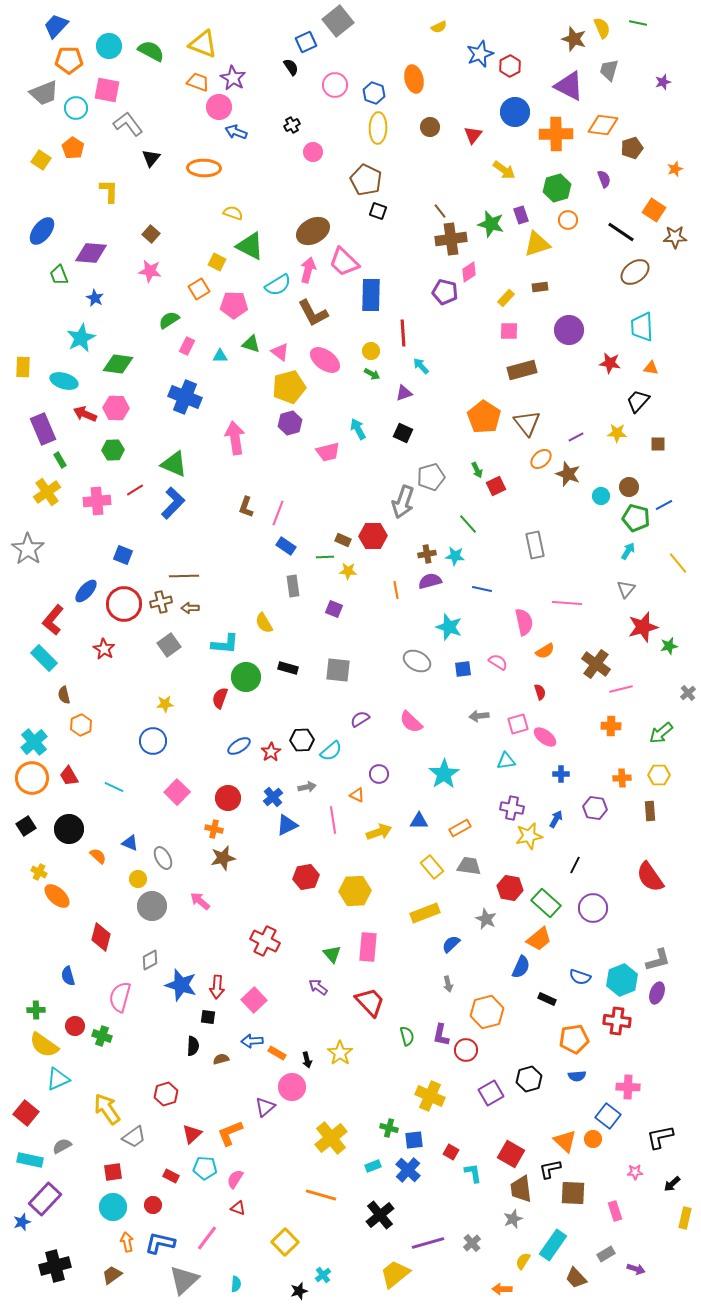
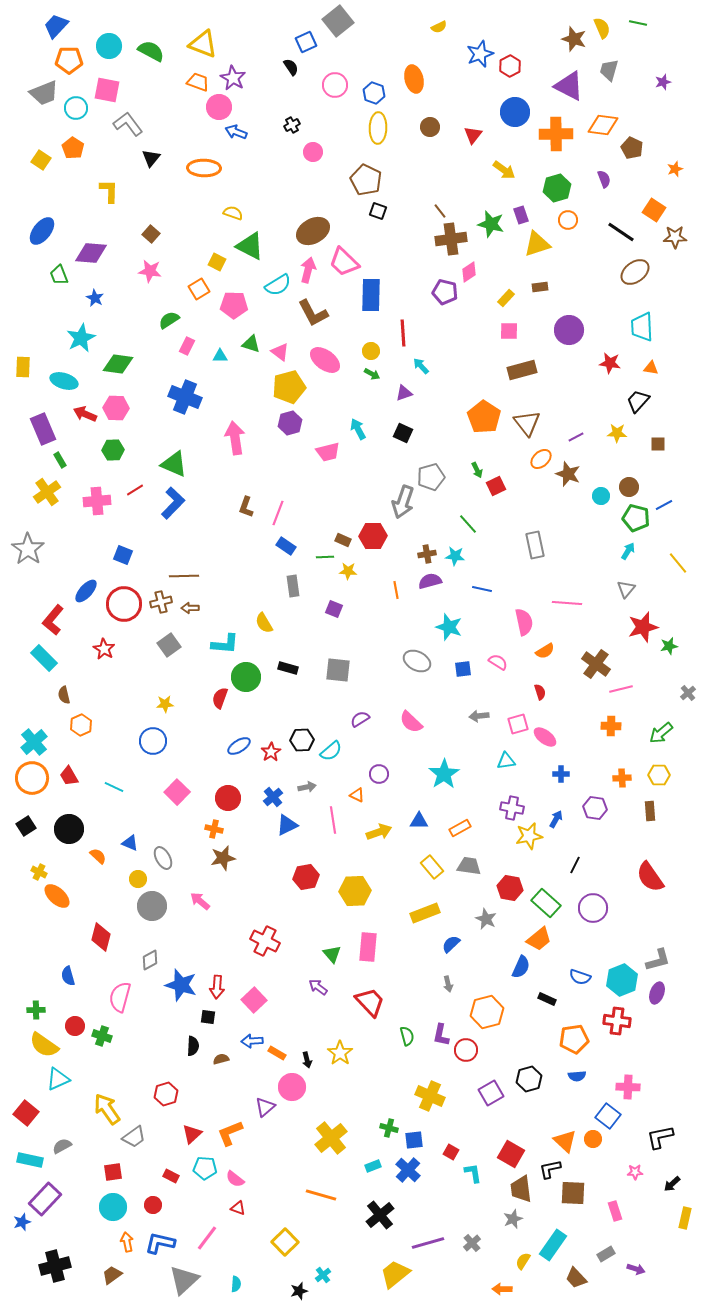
brown pentagon at (632, 148): rotated 30 degrees counterclockwise
pink semicircle at (235, 1179): rotated 84 degrees counterclockwise
